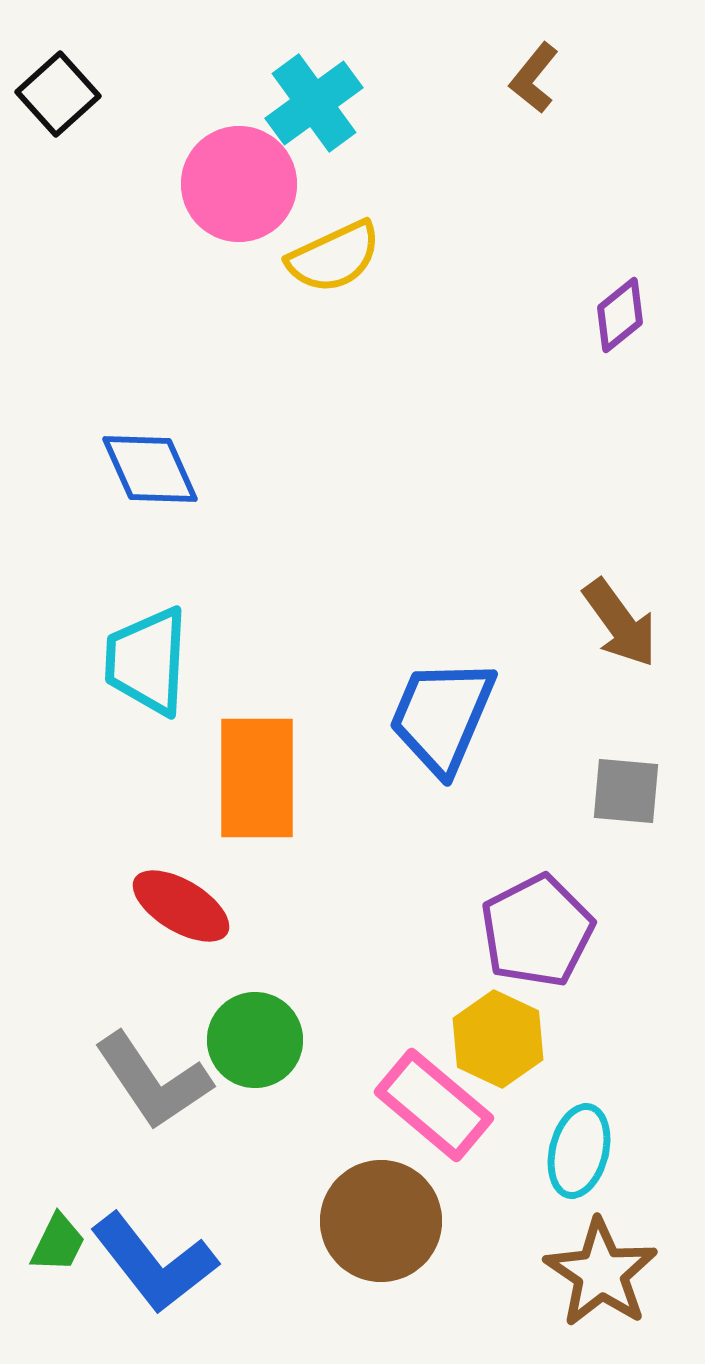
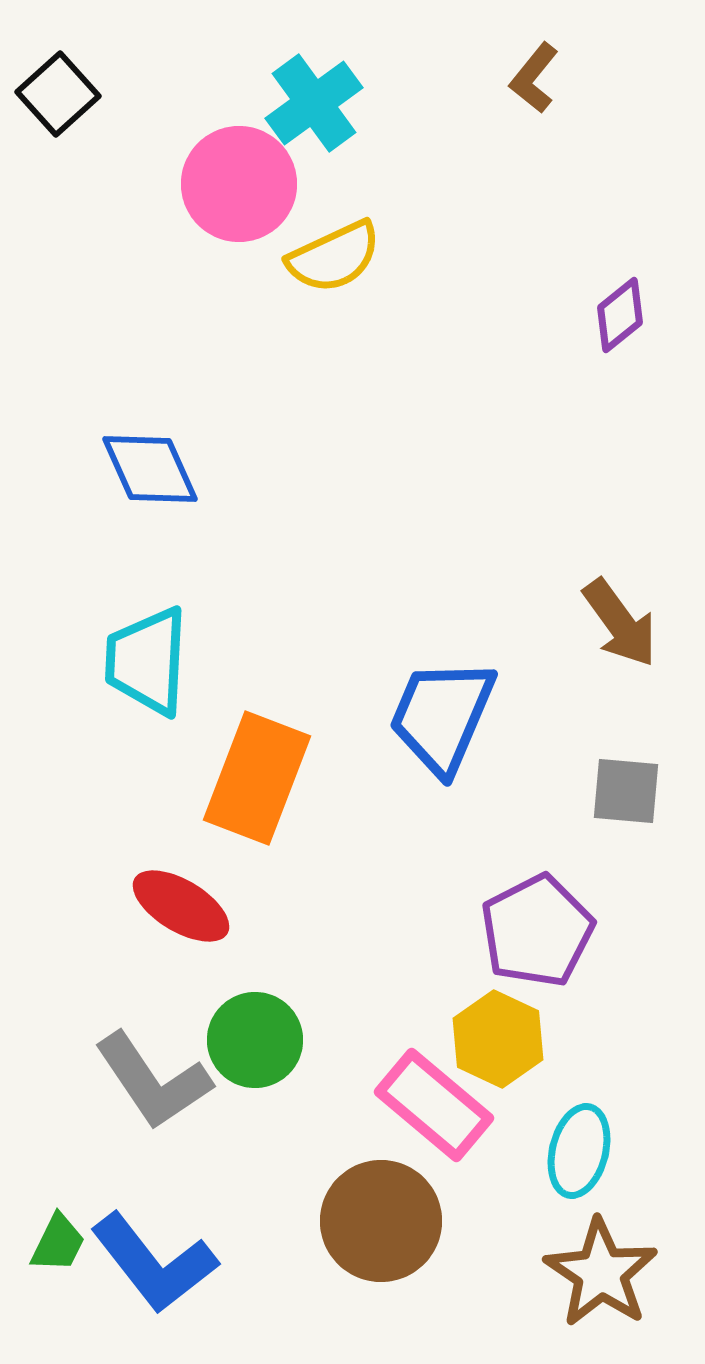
orange rectangle: rotated 21 degrees clockwise
